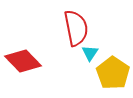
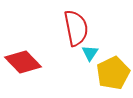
red diamond: moved 1 px down
yellow pentagon: rotated 12 degrees clockwise
